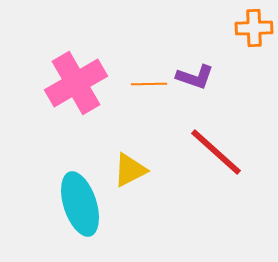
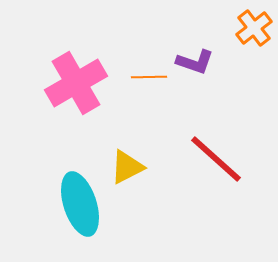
orange cross: rotated 36 degrees counterclockwise
purple L-shape: moved 15 px up
orange line: moved 7 px up
red line: moved 7 px down
yellow triangle: moved 3 px left, 3 px up
